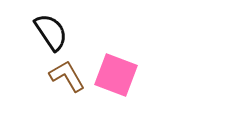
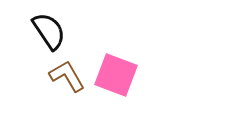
black semicircle: moved 2 px left, 1 px up
